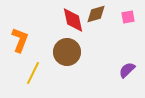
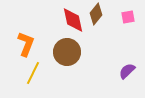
brown diamond: rotated 35 degrees counterclockwise
orange L-shape: moved 6 px right, 4 px down
purple semicircle: moved 1 px down
